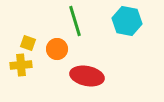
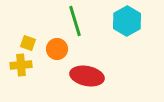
cyan hexagon: rotated 20 degrees clockwise
